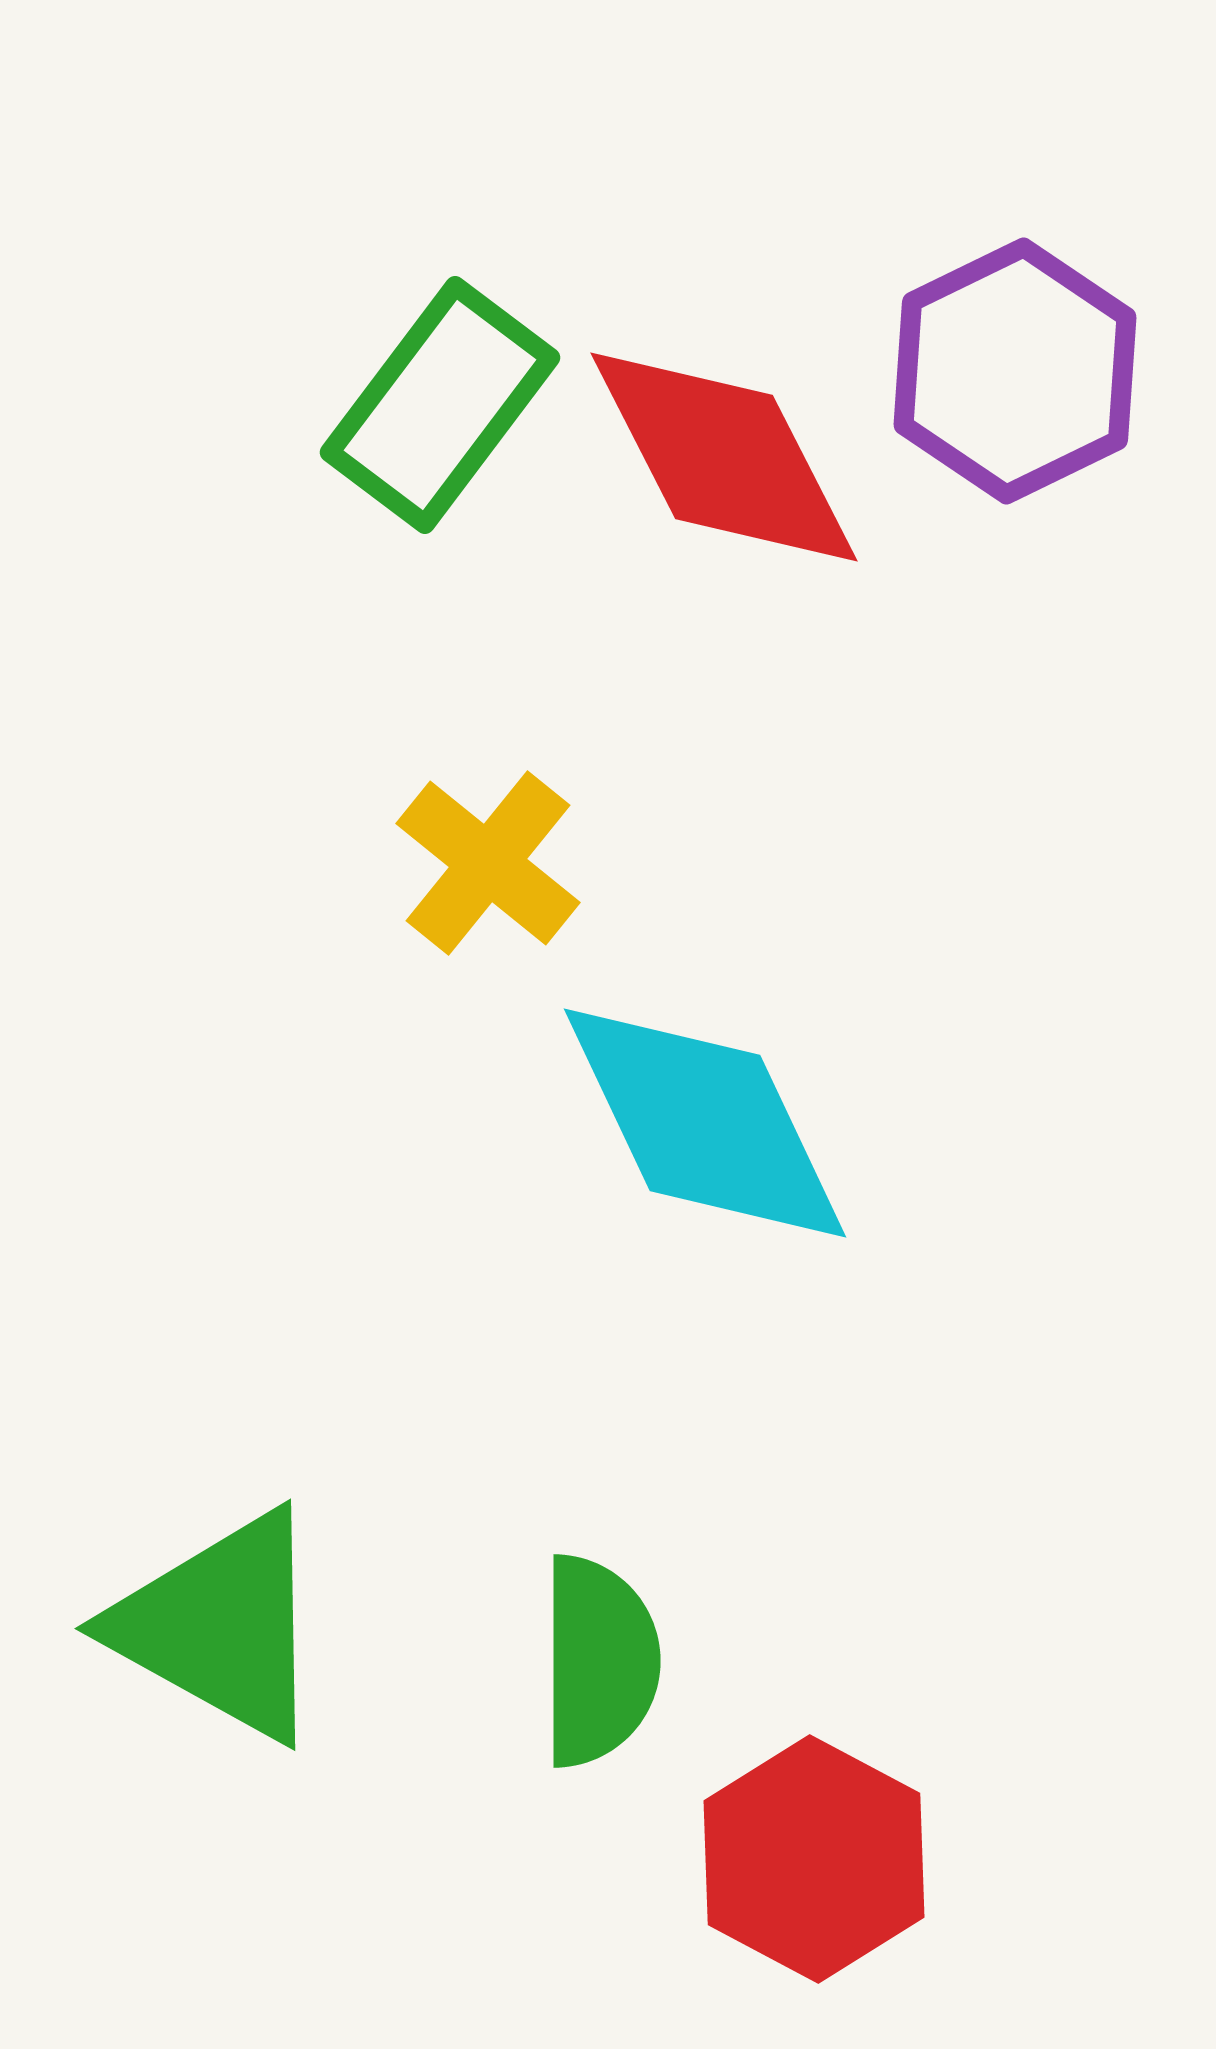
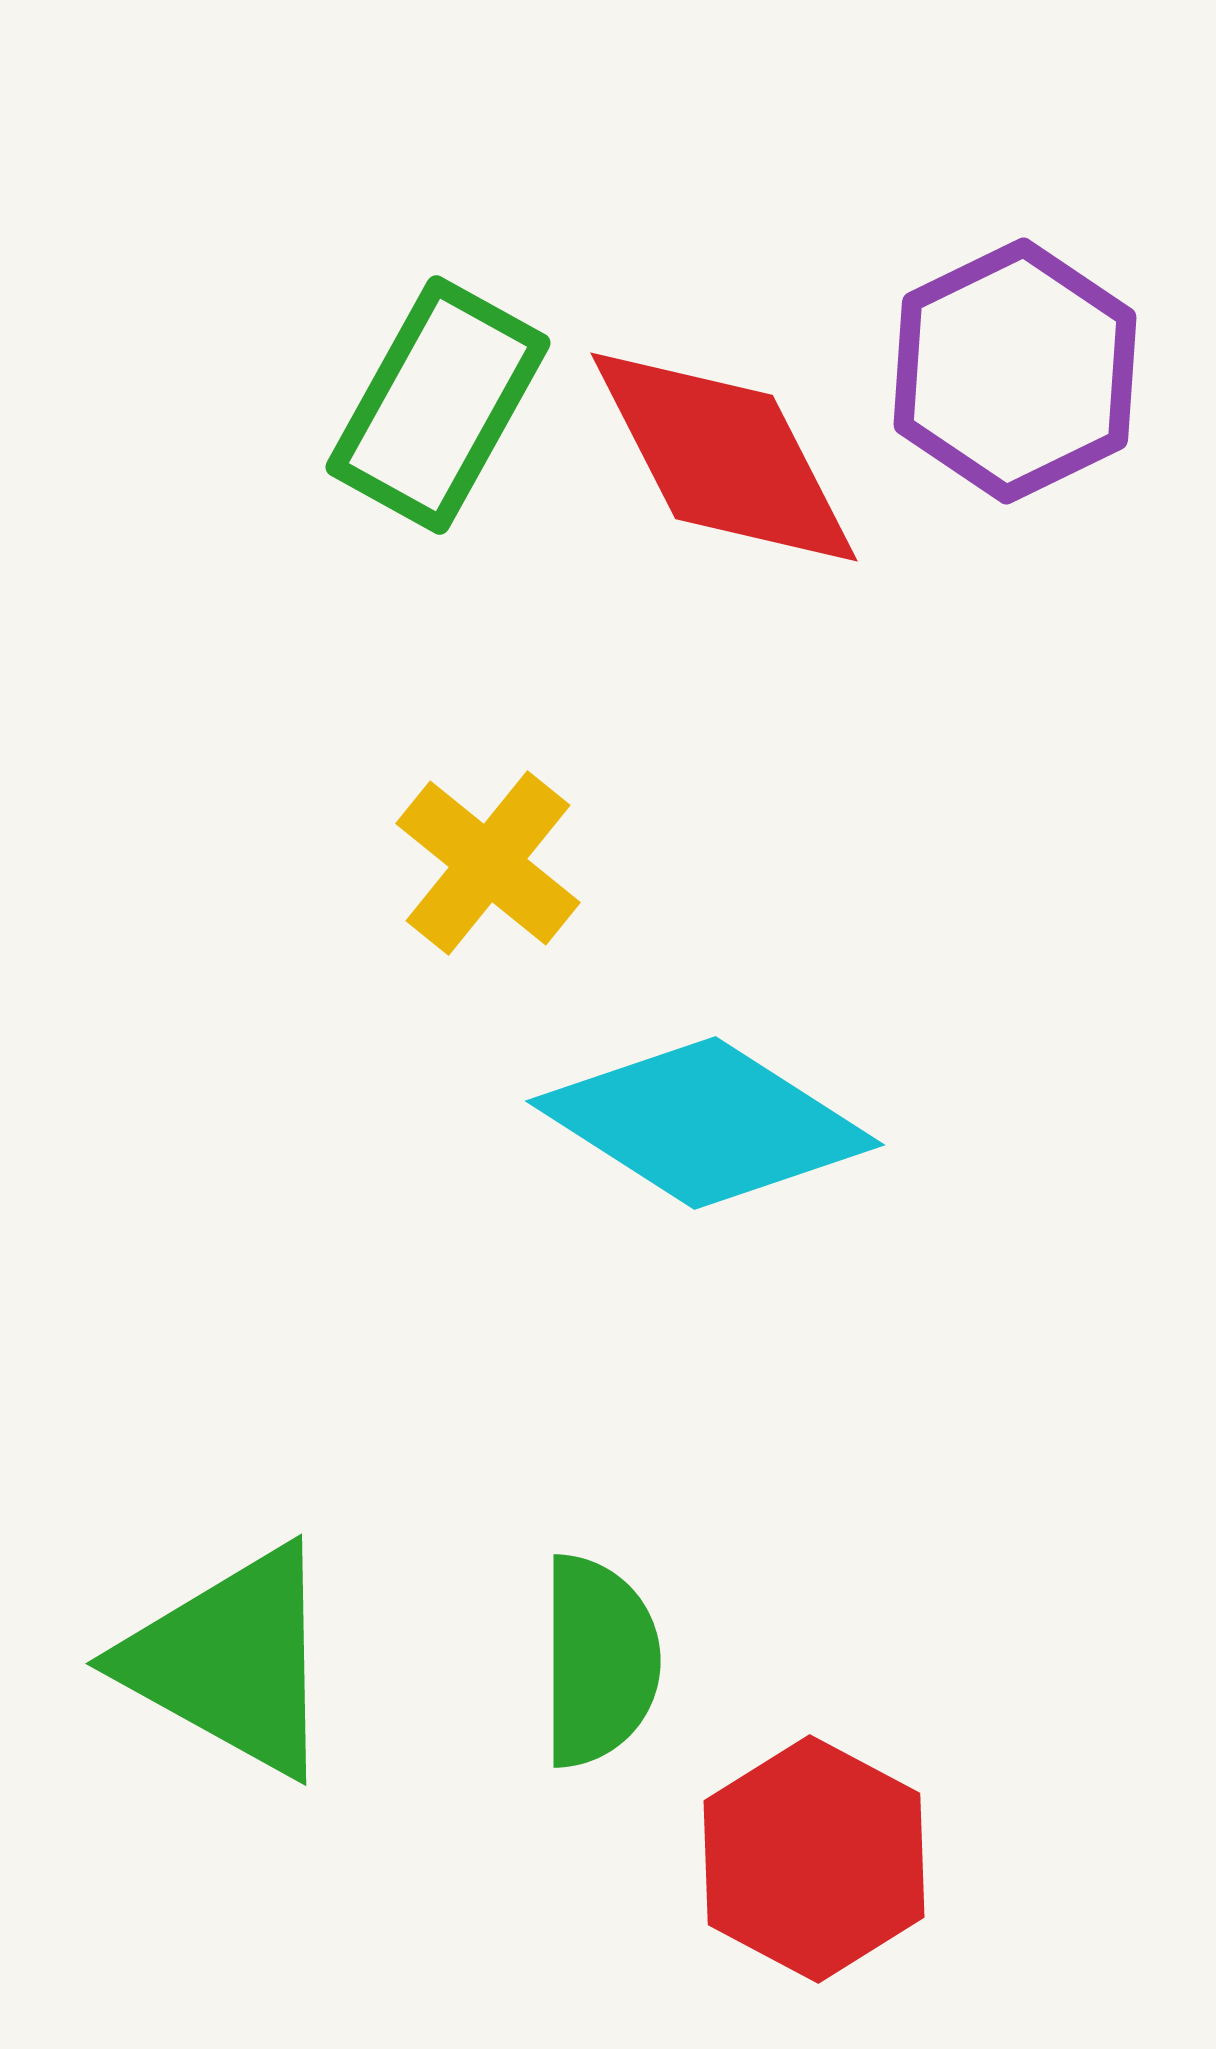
green rectangle: moved 2 px left; rotated 8 degrees counterclockwise
cyan diamond: rotated 32 degrees counterclockwise
green triangle: moved 11 px right, 35 px down
